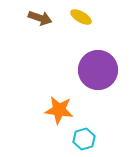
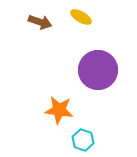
brown arrow: moved 4 px down
cyan hexagon: moved 1 px left, 1 px down; rotated 25 degrees counterclockwise
